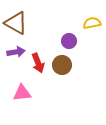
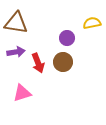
brown triangle: rotated 20 degrees counterclockwise
purple circle: moved 2 px left, 3 px up
brown circle: moved 1 px right, 3 px up
pink triangle: rotated 12 degrees counterclockwise
